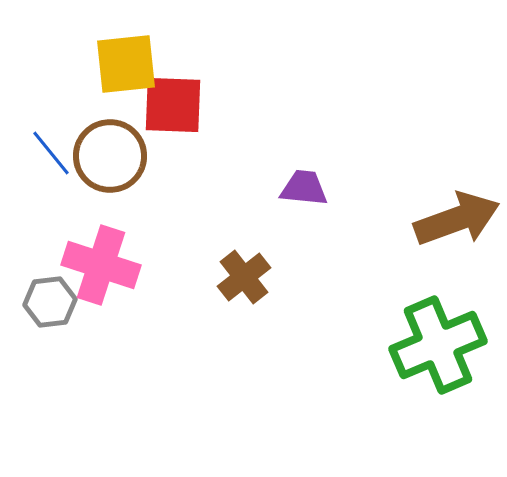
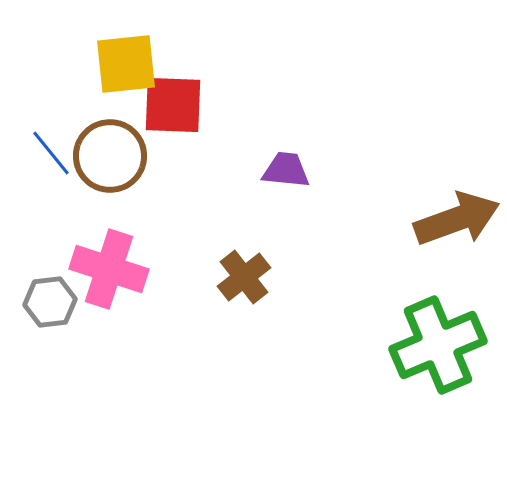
purple trapezoid: moved 18 px left, 18 px up
pink cross: moved 8 px right, 4 px down
